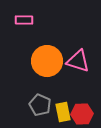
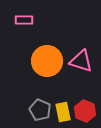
pink triangle: moved 3 px right
gray pentagon: moved 5 px down
red hexagon: moved 3 px right, 3 px up; rotated 25 degrees clockwise
